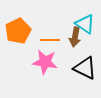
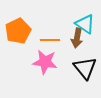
brown arrow: moved 2 px right, 1 px down
black triangle: rotated 25 degrees clockwise
